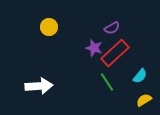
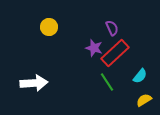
purple semicircle: rotated 84 degrees counterclockwise
white arrow: moved 5 px left, 3 px up
